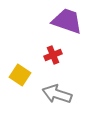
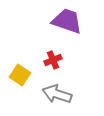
red cross: moved 5 px down
